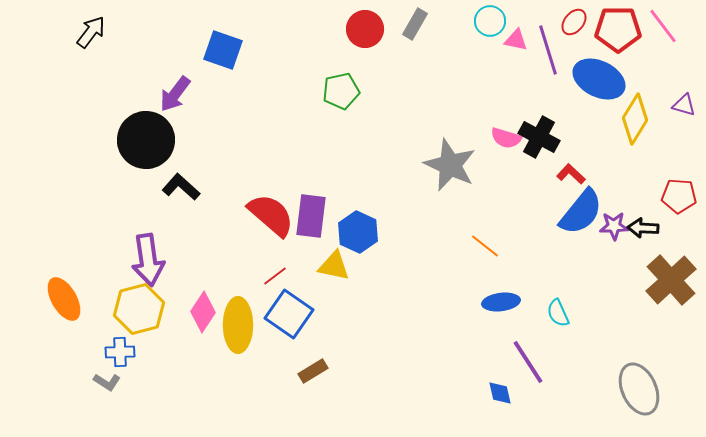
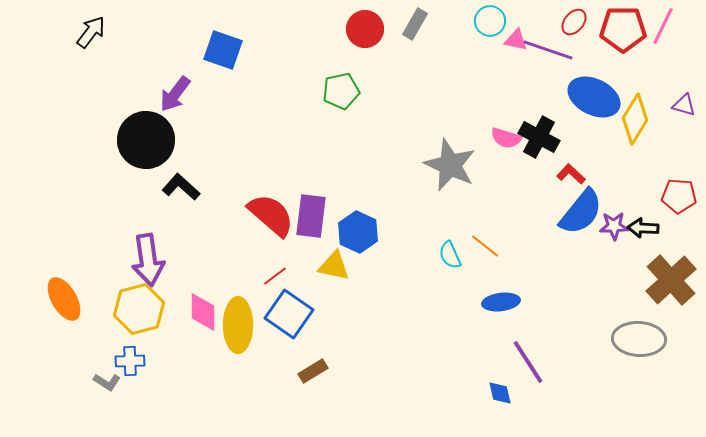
pink line at (663, 26): rotated 63 degrees clockwise
red pentagon at (618, 29): moved 5 px right
purple line at (548, 50): rotated 54 degrees counterclockwise
blue ellipse at (599, 79): moved 5 px left, 18 px down
pink diamond at (203, 312): rotated 33 degrees counterclockwise
cyan semicircle at (558, 313): moved 108 px left, 58 px up
blue cross at (120, 352): moved 10 px right, 9 px down
gray ellipse at (639, 389): moved 50 px up; rotated 63 degrees counterclockwise
